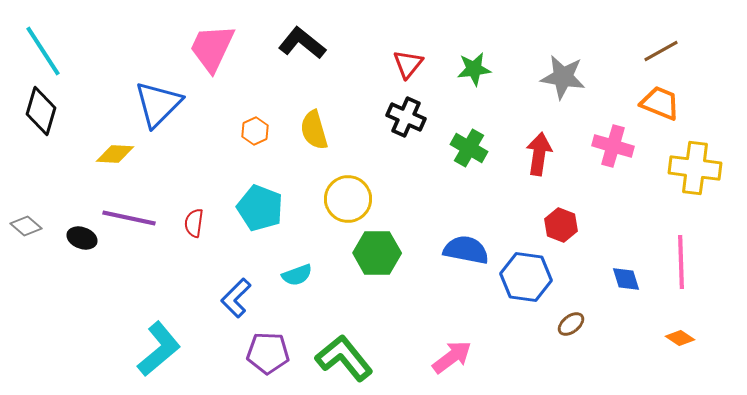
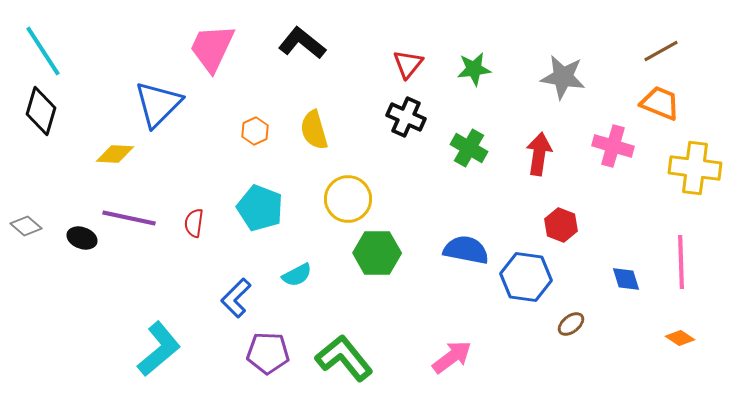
cyan semicircle: rotated 8 degrees counterclockwise
